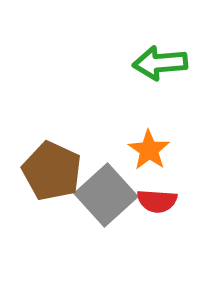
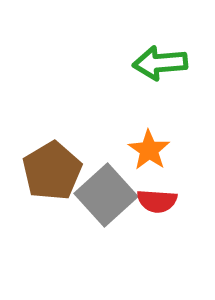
brown pentagon: rotated 16 degrees clockwise
